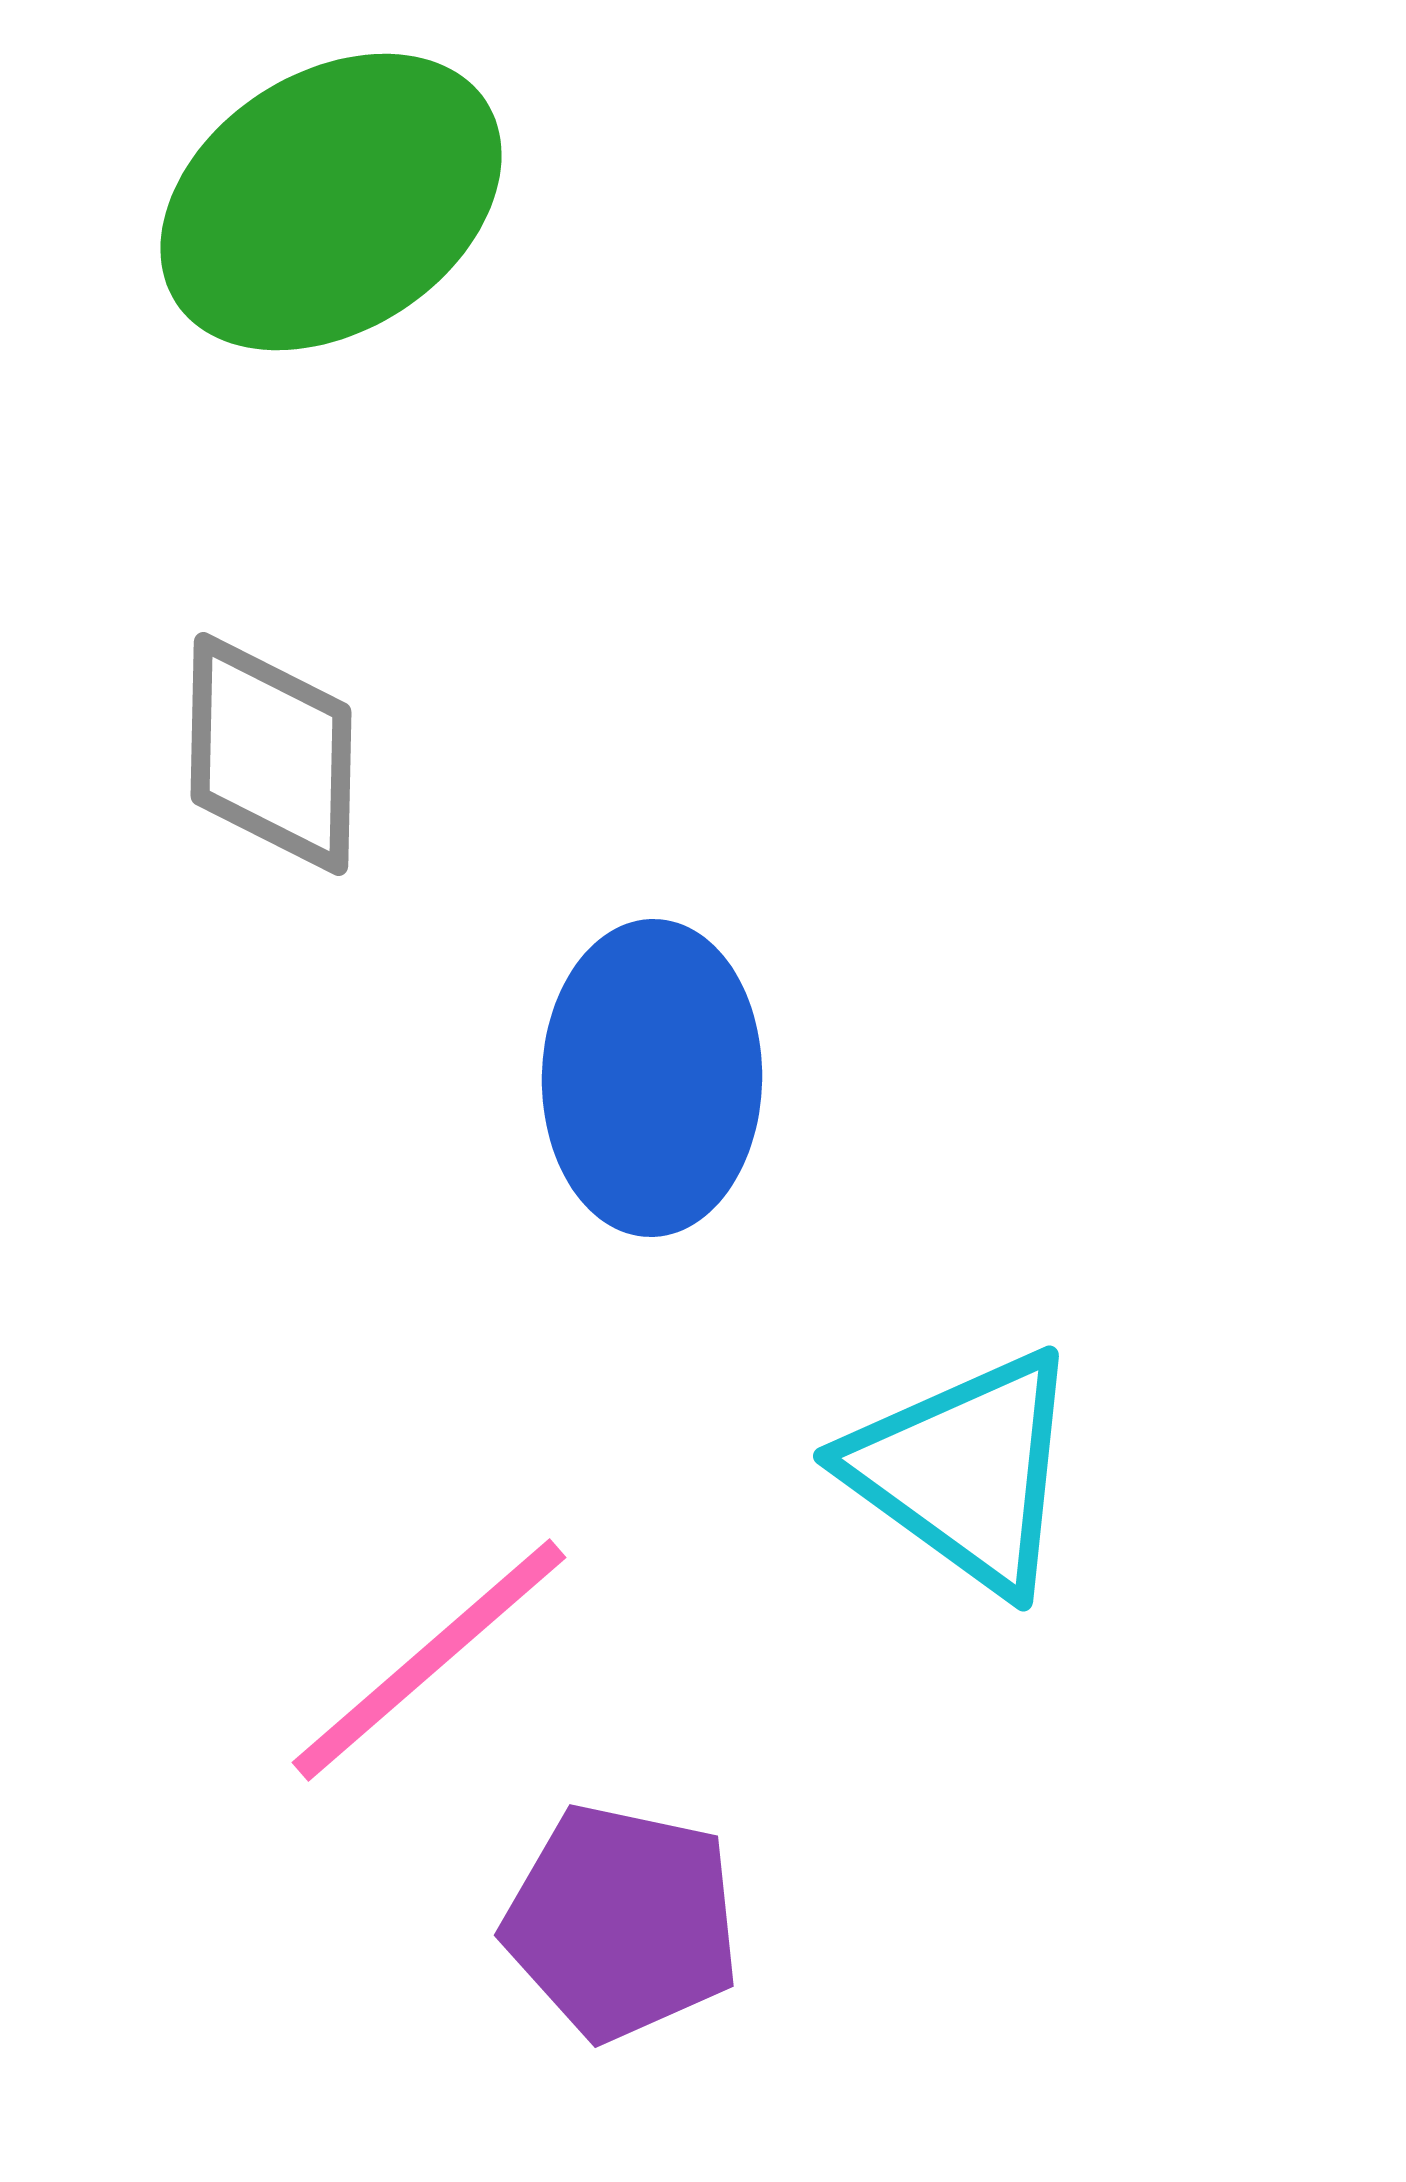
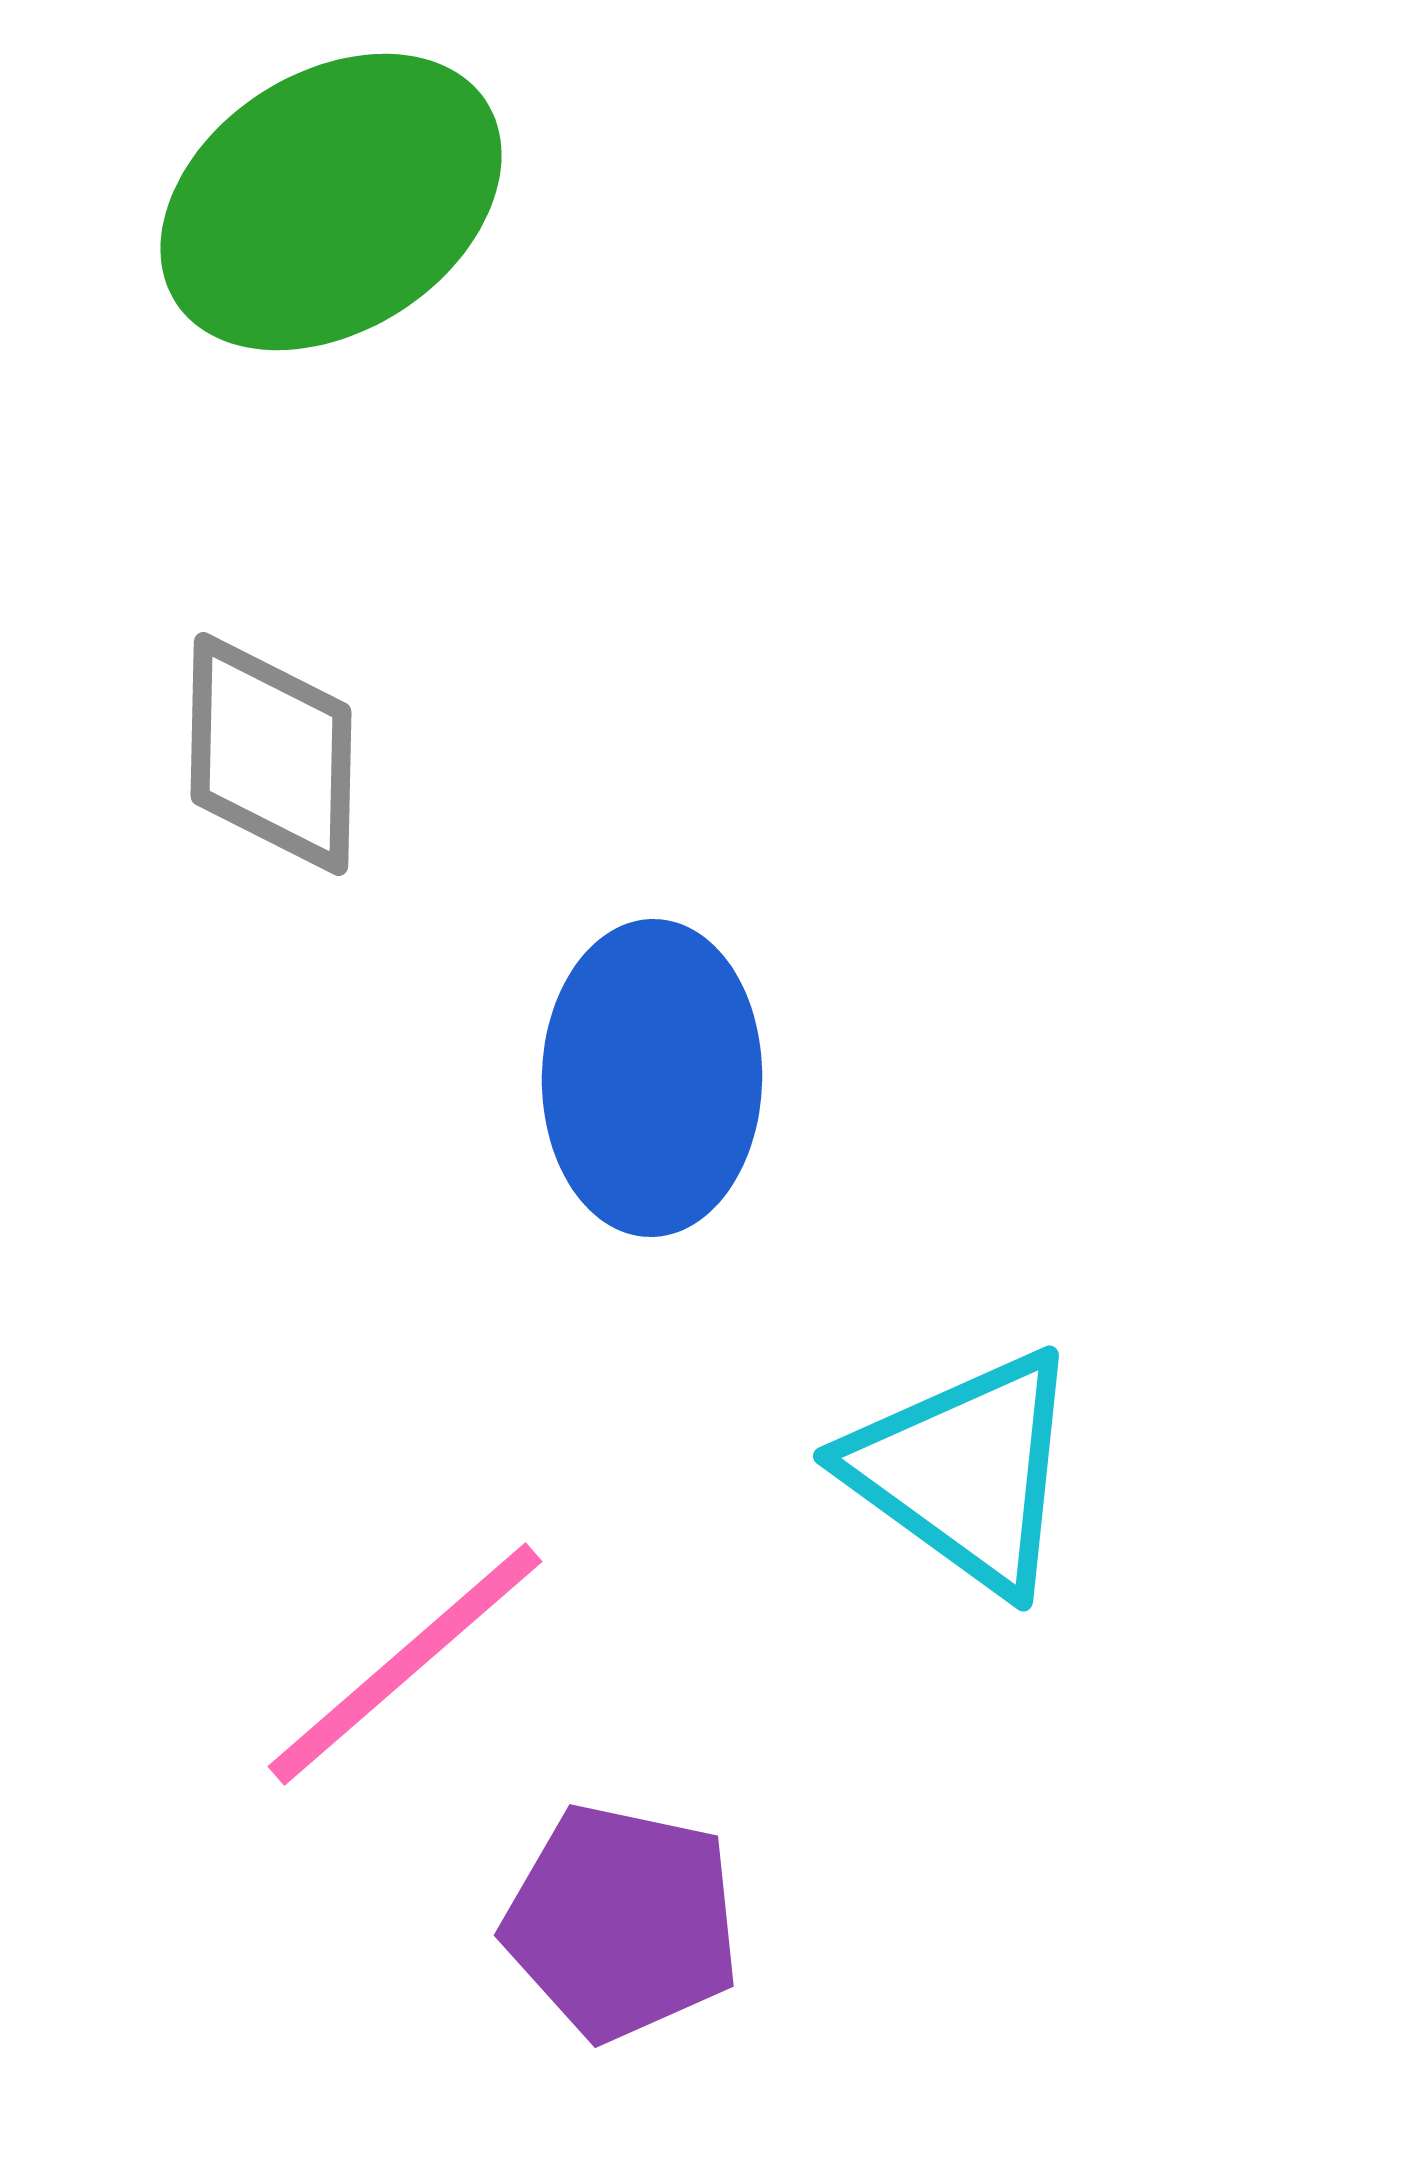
pink line: moved 24 px left, 4 px down
